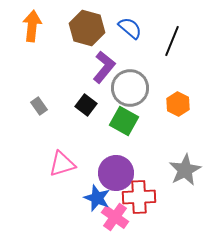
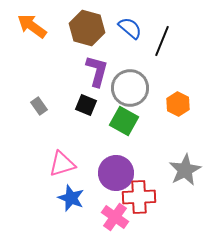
orange arrow: rotated 60 degrees counterclockwise
black line: moved 10 px left
purple L-shape: moved 7 px left, 4 px down; rotated 24 degrees counterclockwise
black square: rotated 15 degrees counterclockwise
blue star: moved 26 px left
